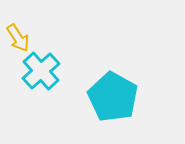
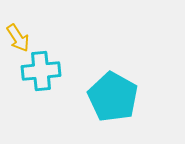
cyan cross: rotated 36 degrees clockwise
